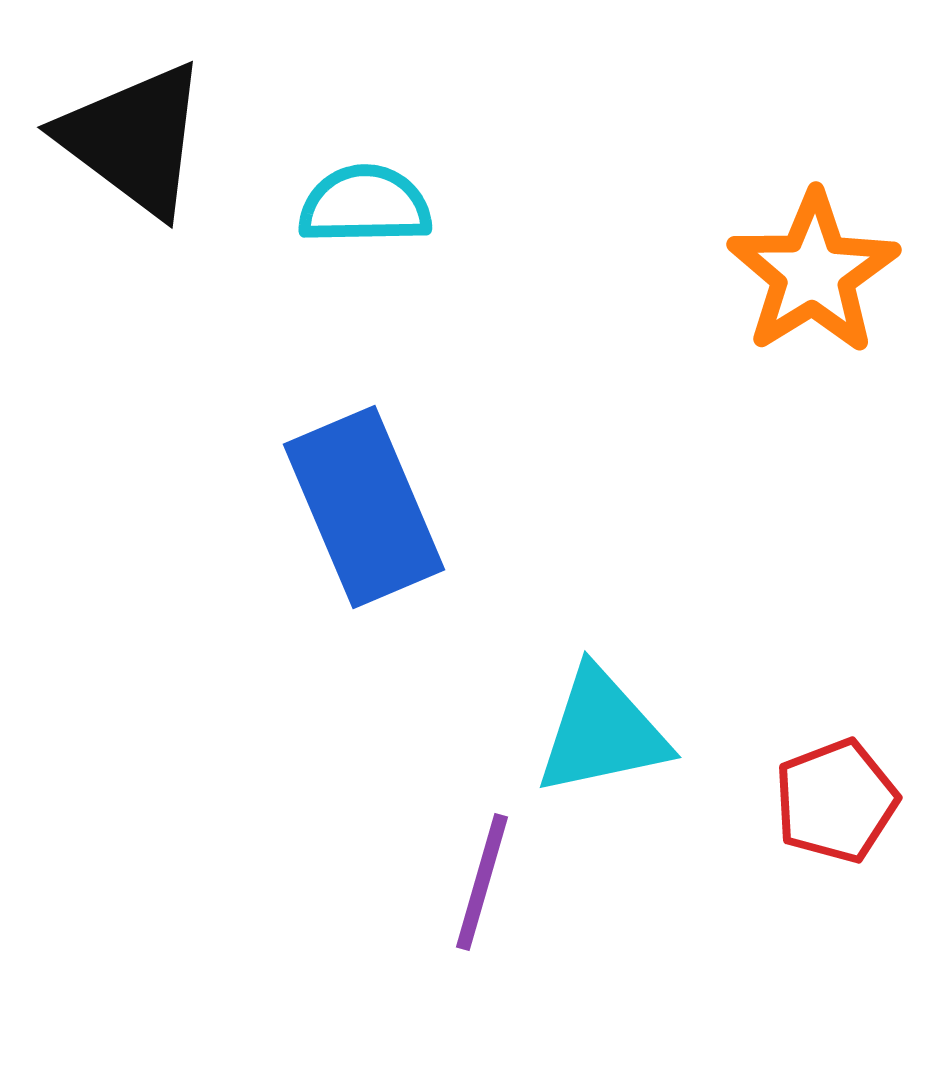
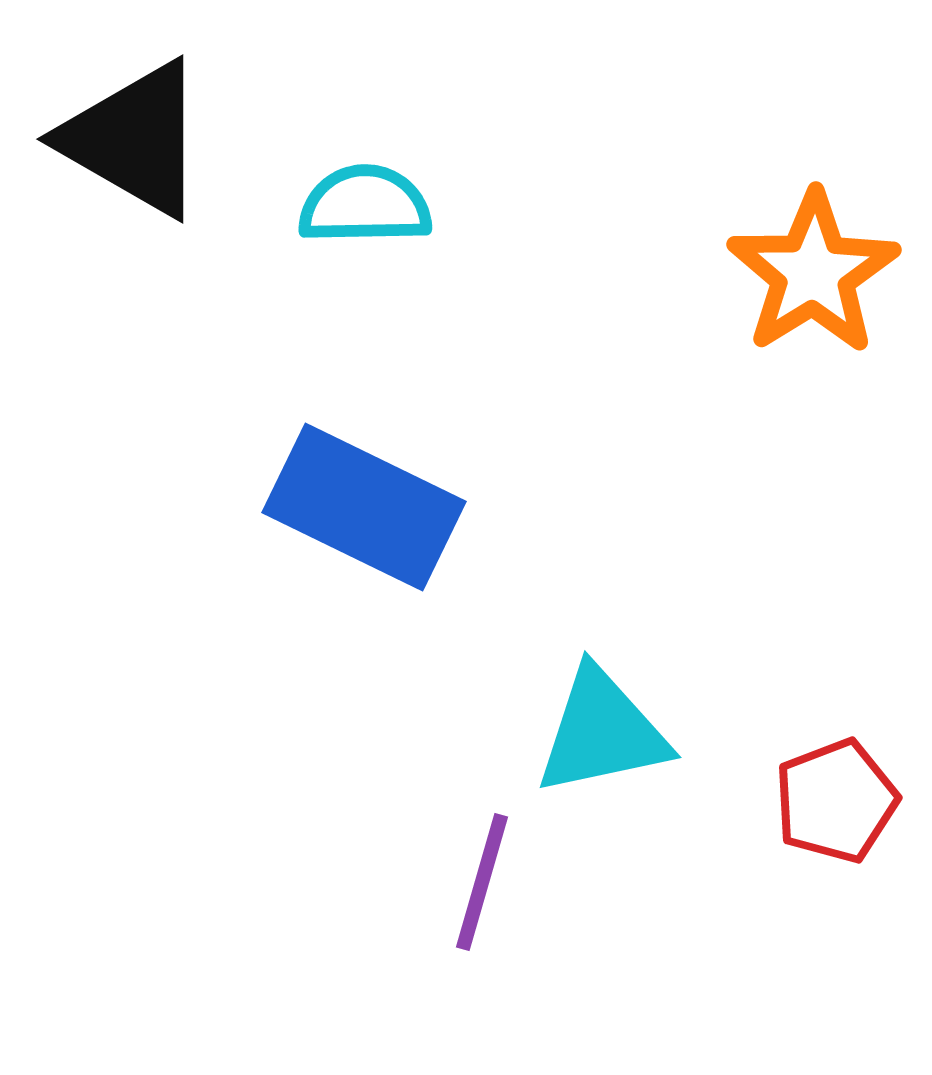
black triangle: rotated 7 degrees counterclockwise
blue rectangle: rotated 41 degrees counterclockwise
